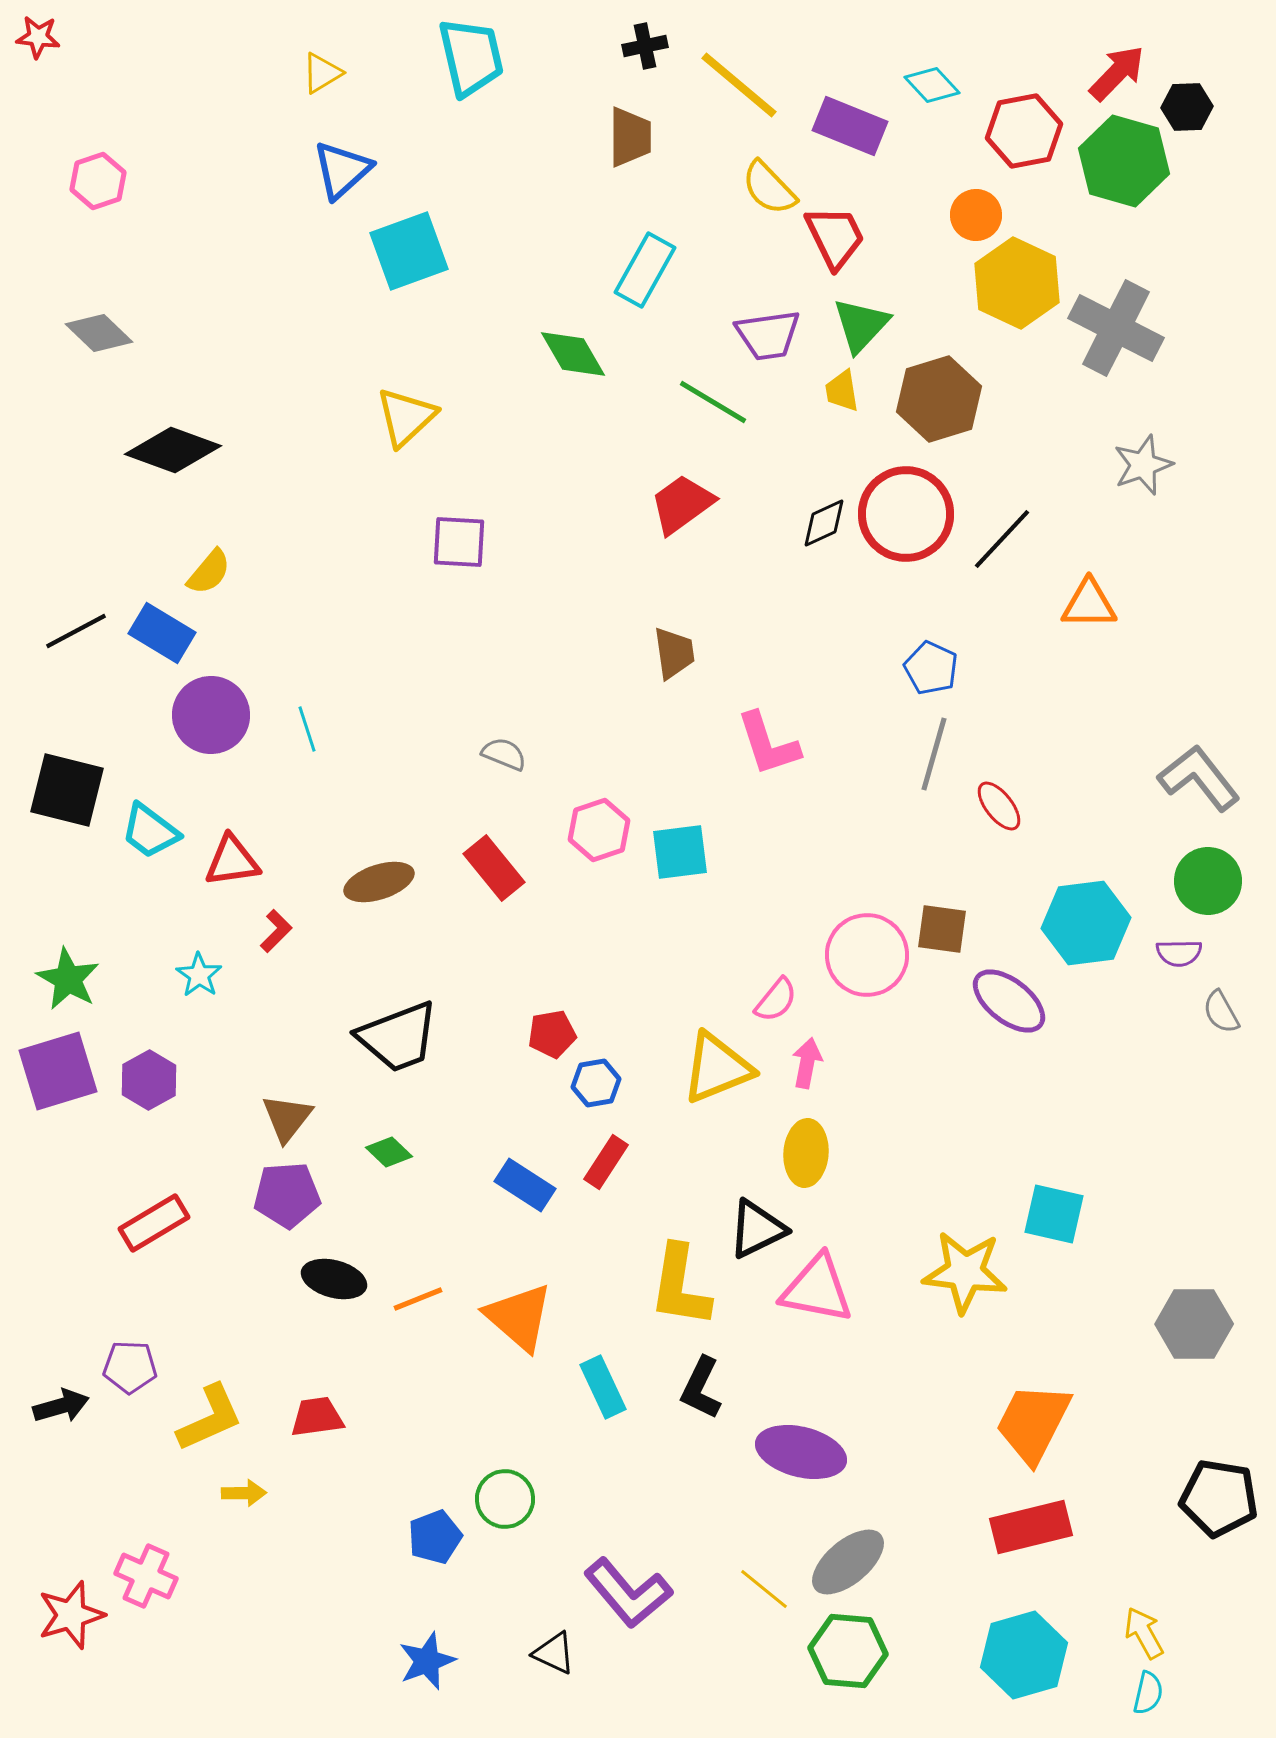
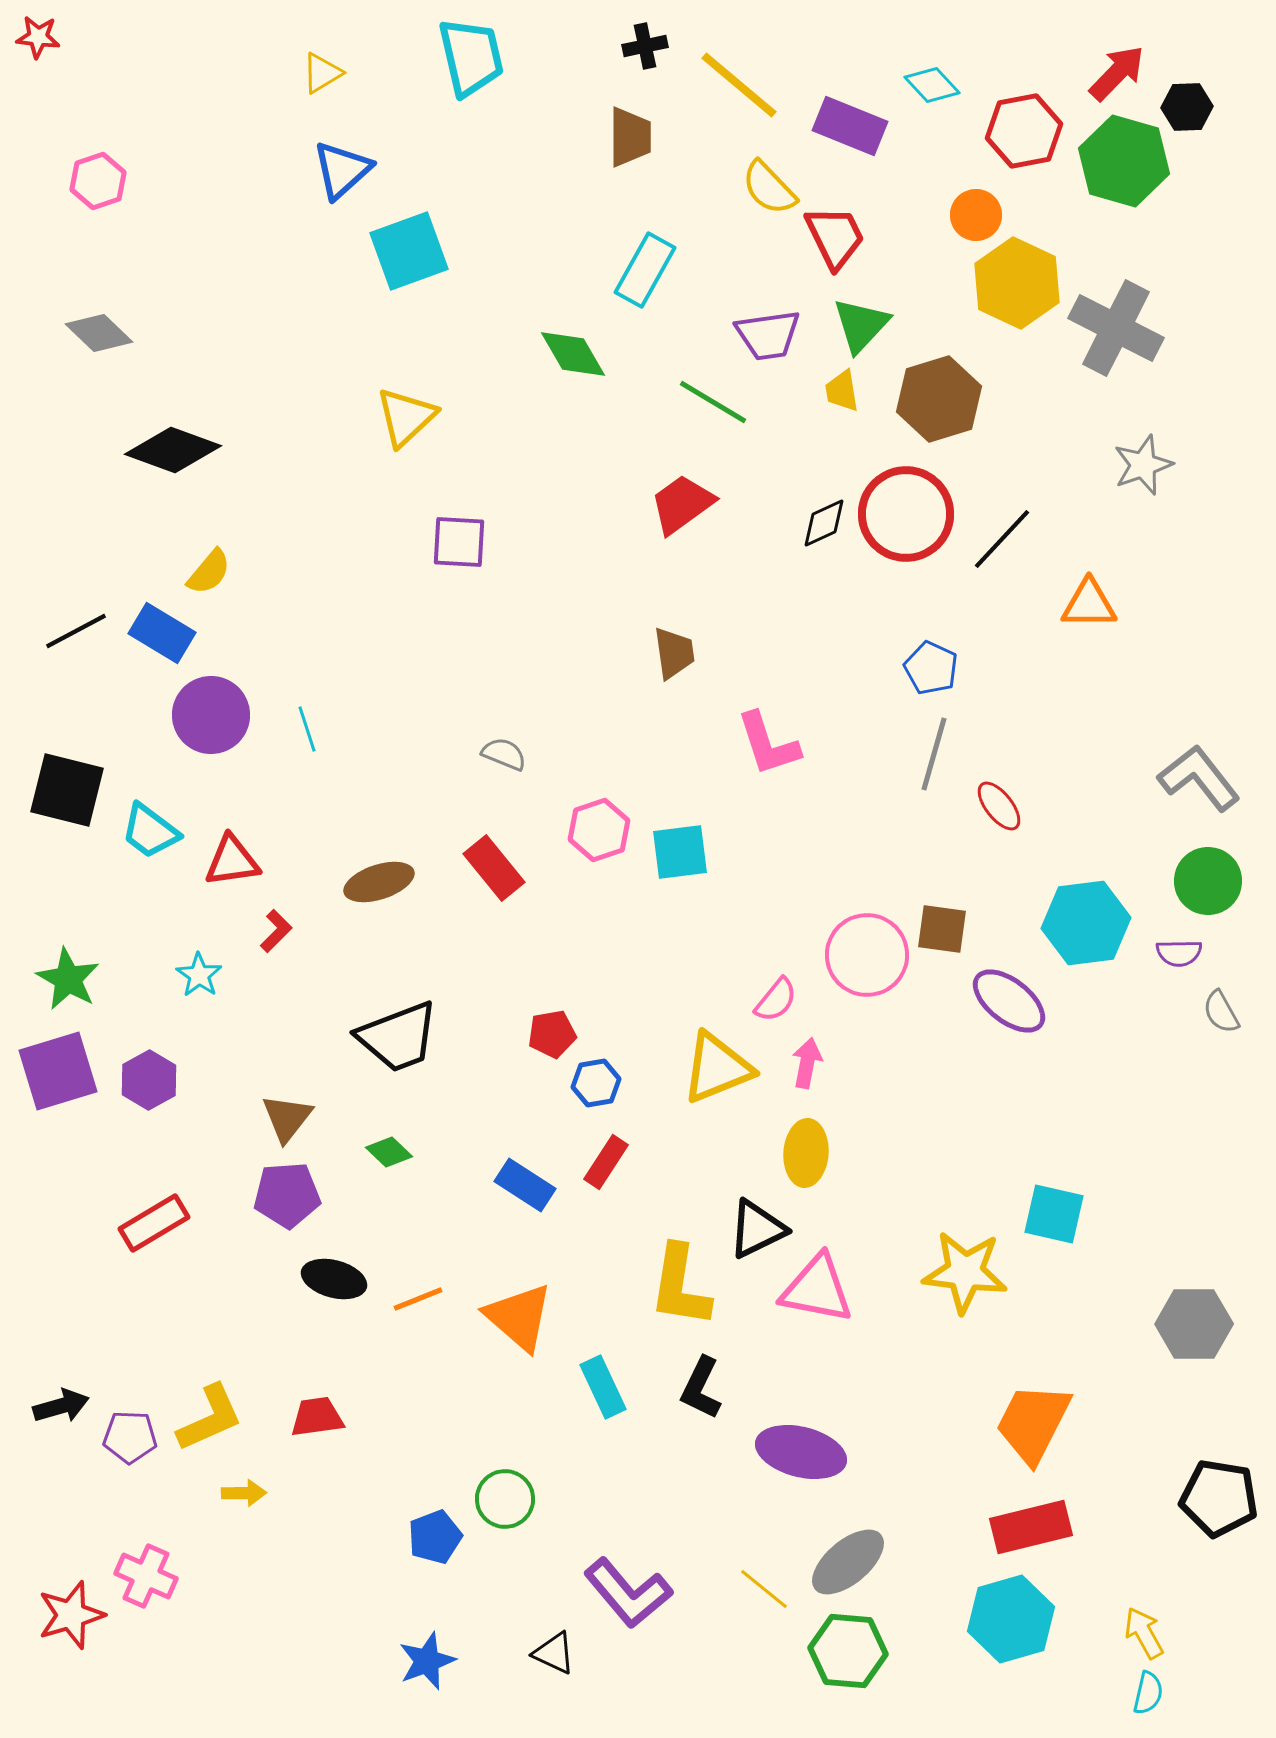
purple pentagon at (130, 1367): moved 70 px down
cyan hexagon at (1024, 1655): moved 13 px left, 36 px up
